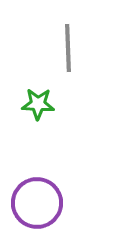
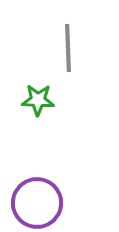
green star: moved 4 px up
